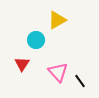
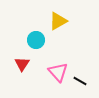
yellow triangle: moved 1 px right, 1 px down
black line: rotated 24 degrees counterclockwise
